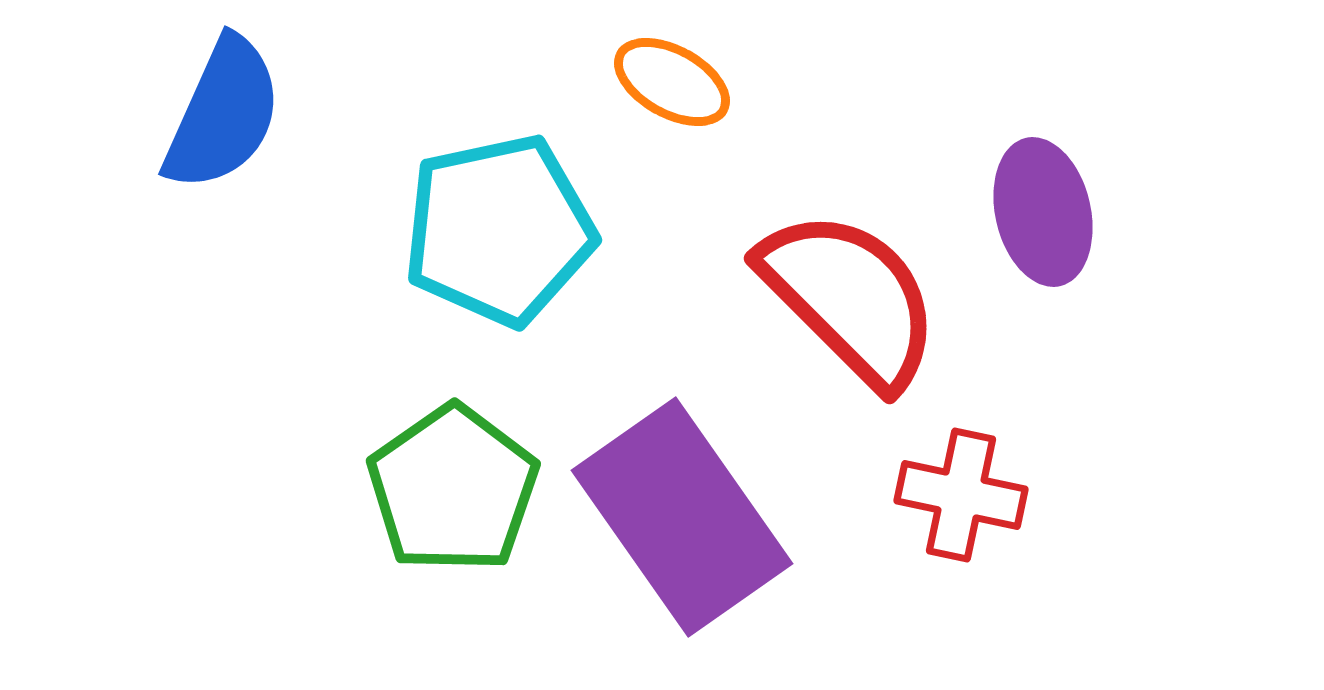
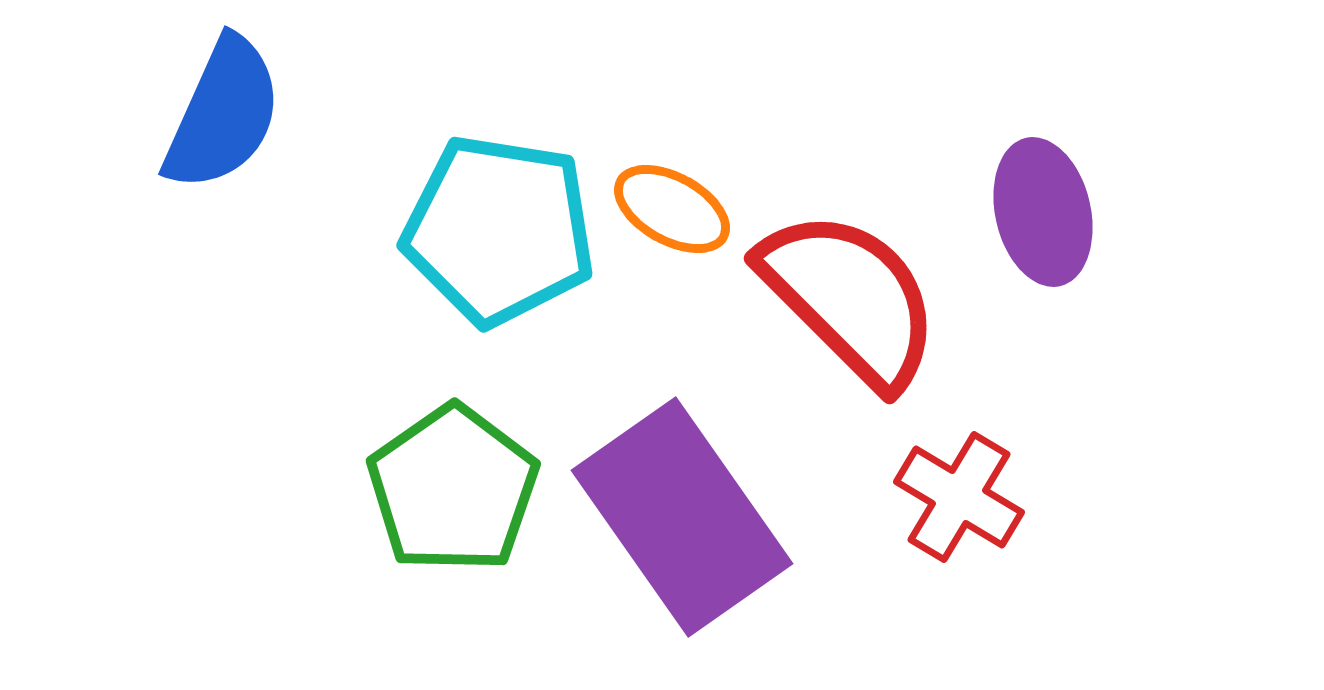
orange ellipse: moved 127 px down
cyan pentagon: rotated 21 degrees clockwise
red cross: moved 2 px left, 2 px down; rotated 19 degrees clockwise
